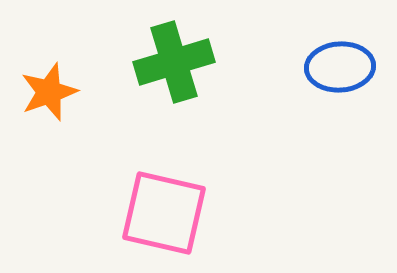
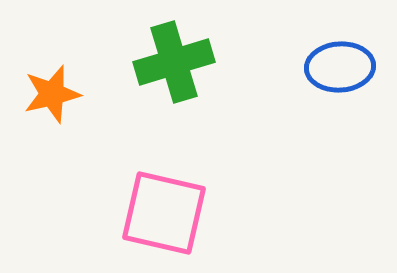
orange star: moved 3 px right, 2 px down; rotated 6 degrees clockwise
